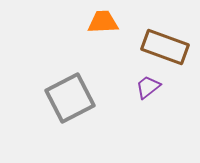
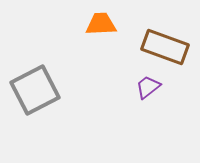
orange trapezoid: moved 2 px left, 2 px down
gray square: moved 35 px left, 8 px up
